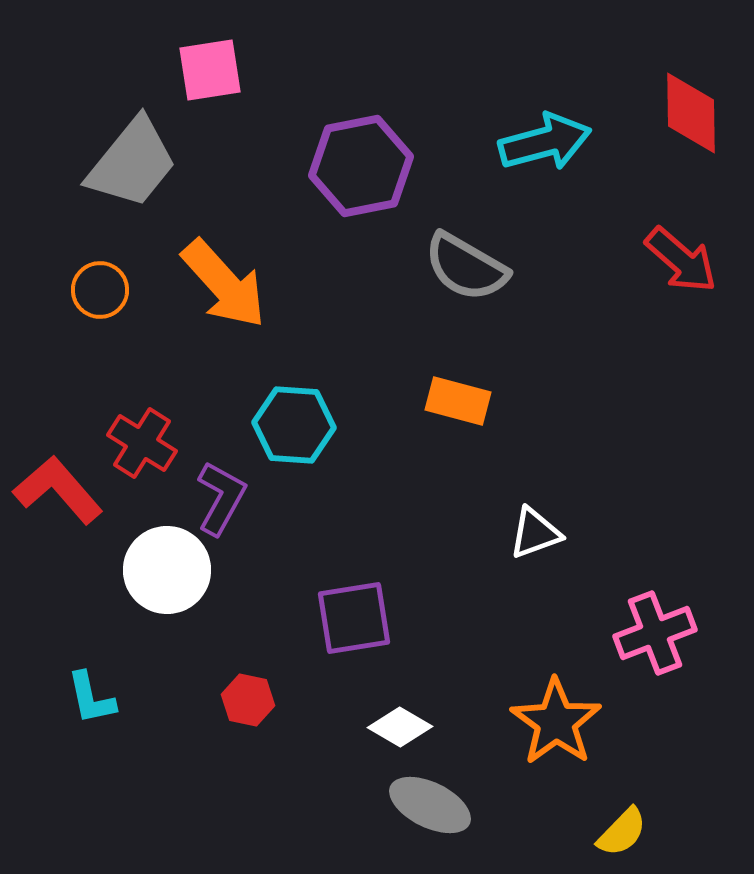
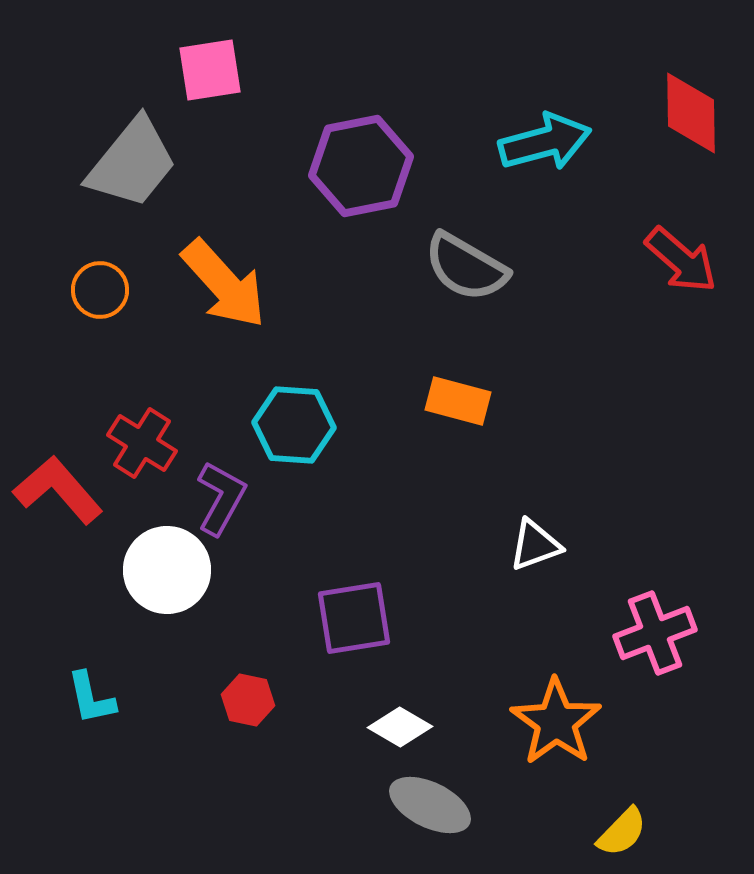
white triangle: moved 12 px down
